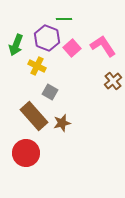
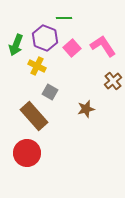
green line: moved 1 px up
purple hexagon: moved 2 px left
brown star: moved 24 px right, 14 px up
red circle: moved 1 px right
